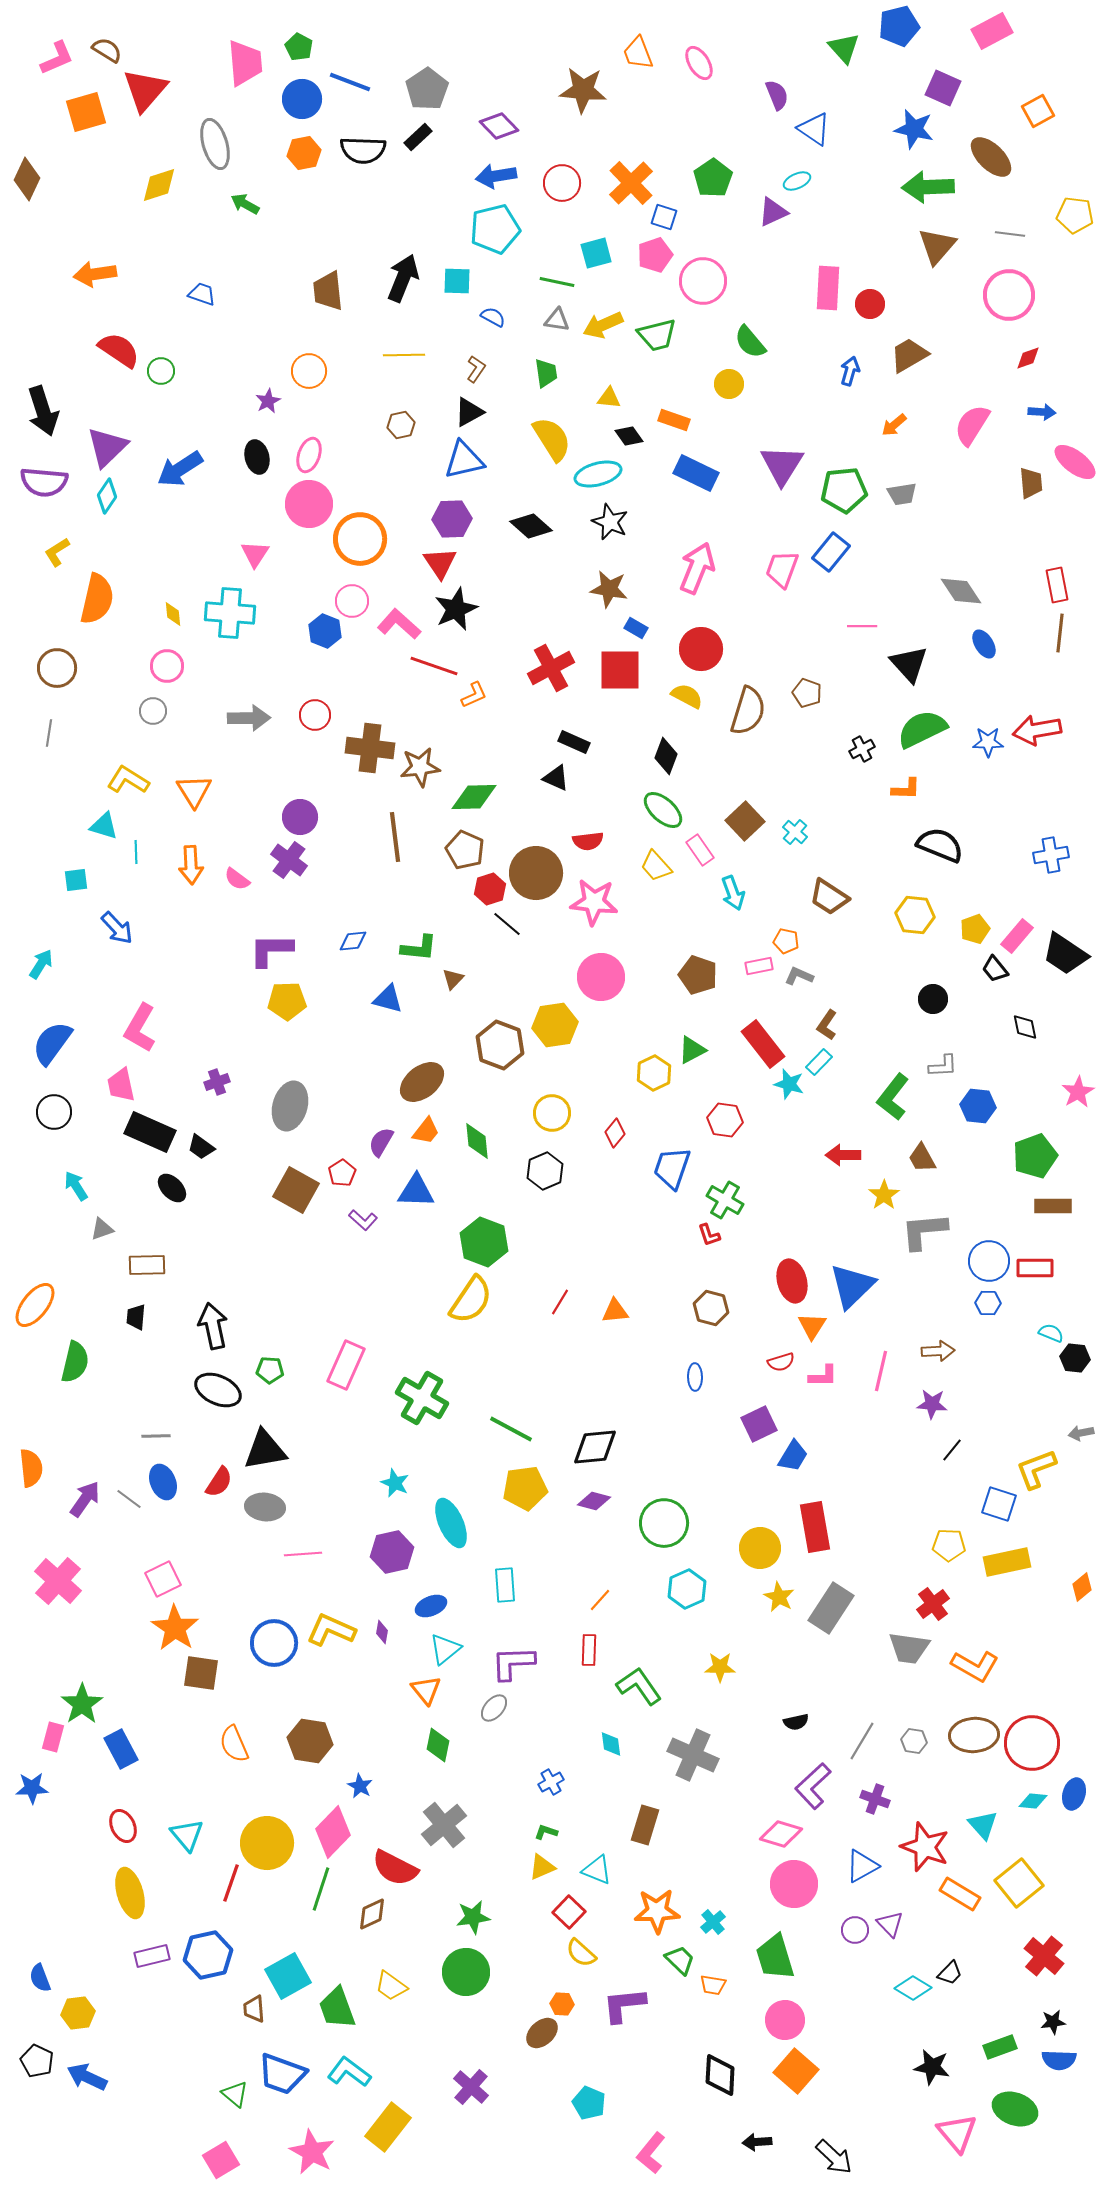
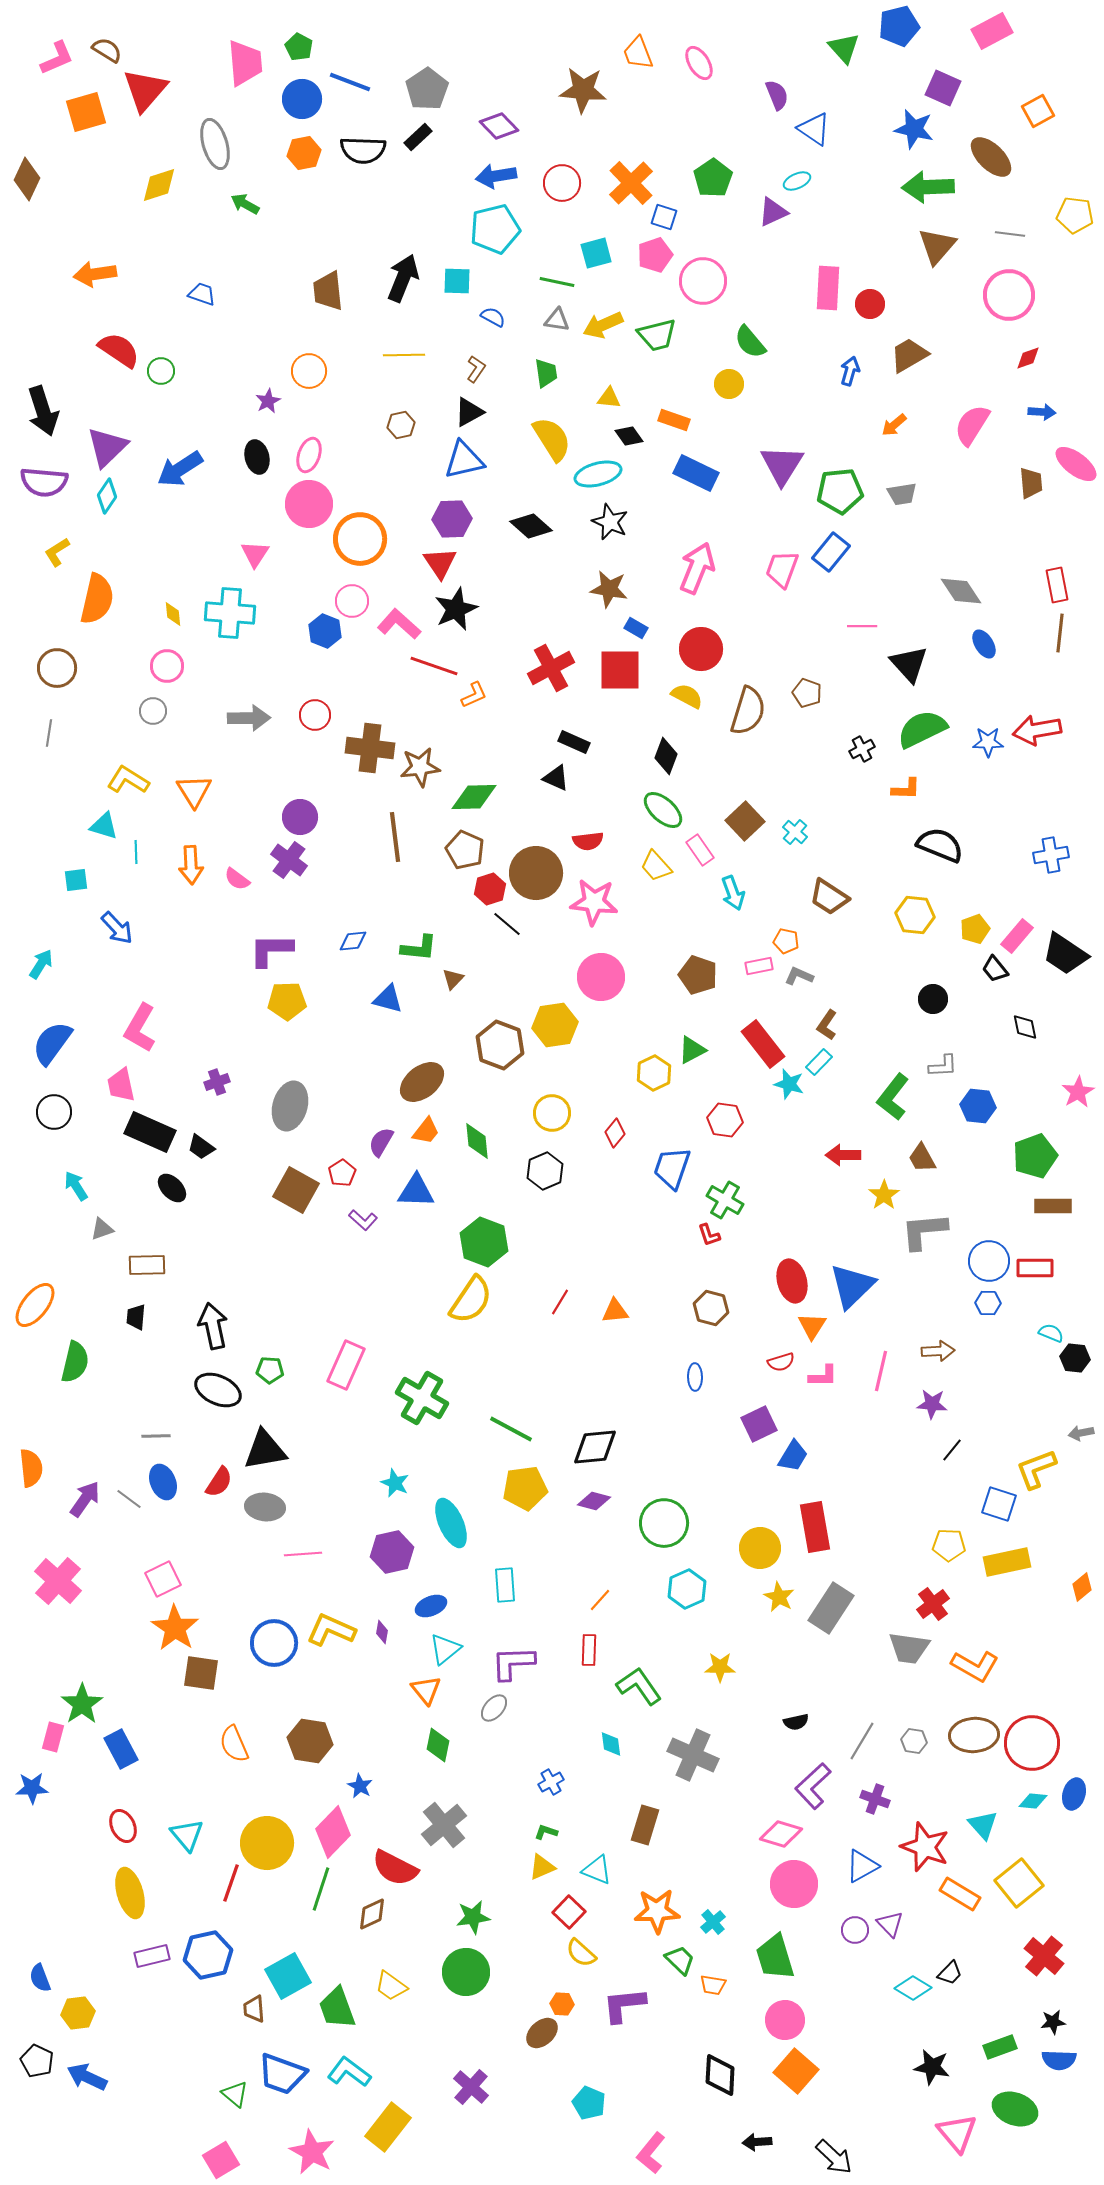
pink ellipse at (1075, 462): moved 1 px right, 2 px down
green pentagon at (844, 490): moved 4 px left, 1 px down
